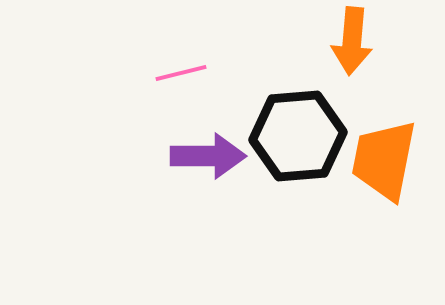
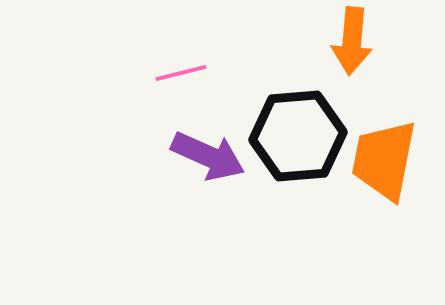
purple arrow: rotated 24 degrees clockwise
